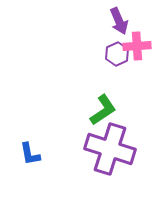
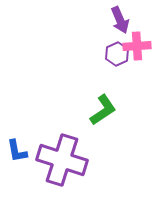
purple arrow: moved 1 px right, 1 px up
purple cross: moved 48 px left, 11 px down
blue L-shape: moved 13 px left, 3 px up
